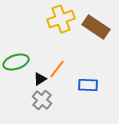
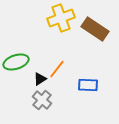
yellow cross: moved 1 px up
brown rectangle: moved 1 px left, 2 px down
